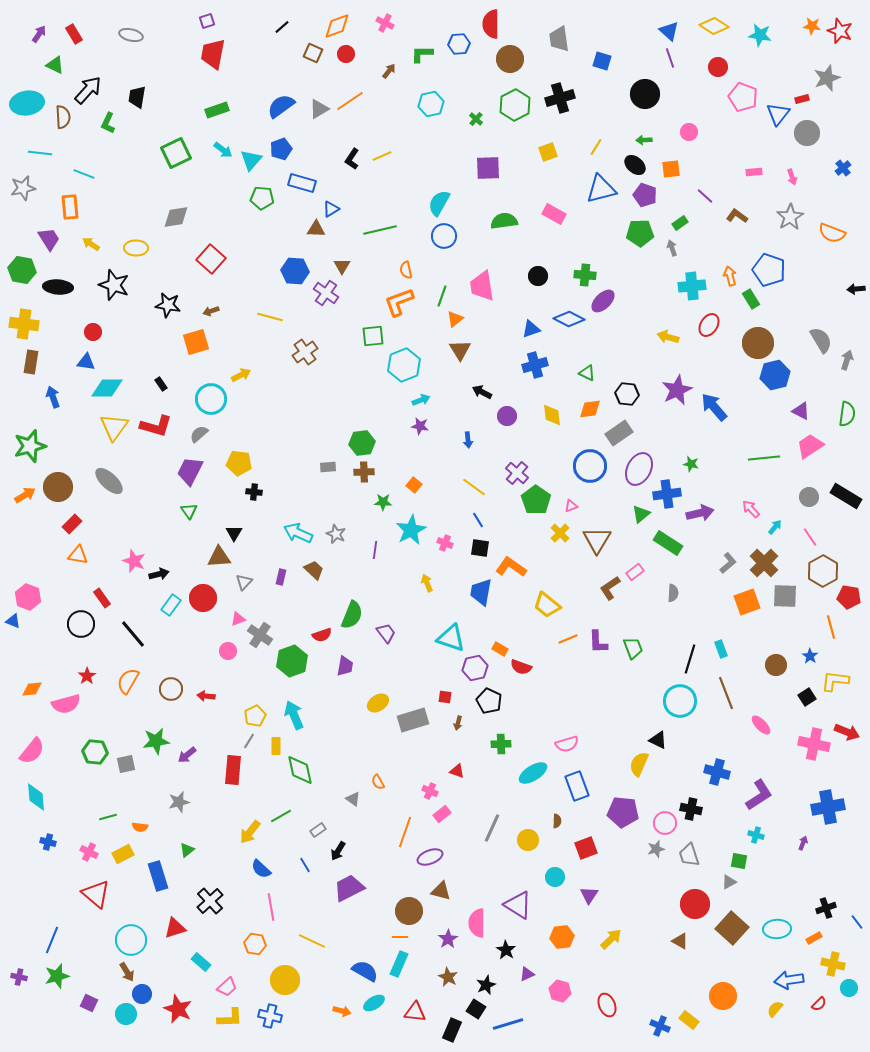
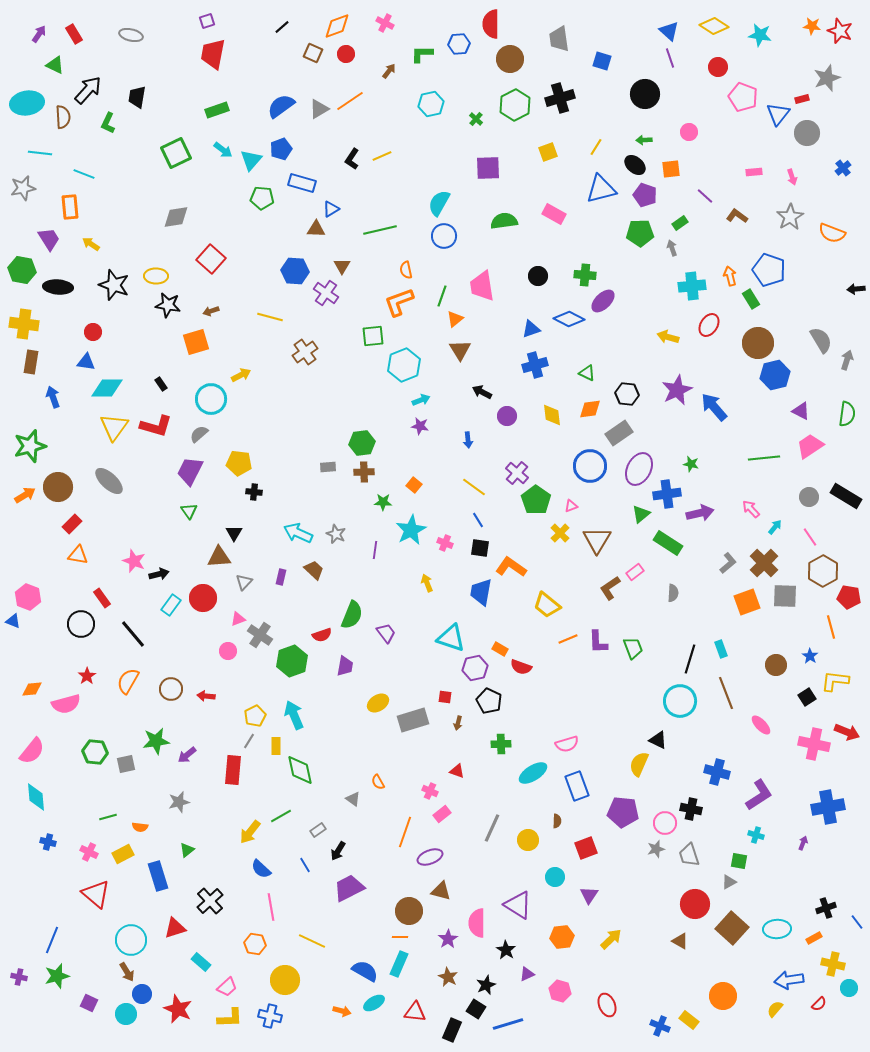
yellow ellipse at (136, 248): moved 20 px right, 28 px down
